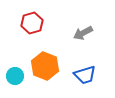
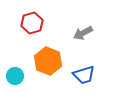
orange hexagon: moved 3 px right, 5 px up
blue trapezoid: moved 1 px left
